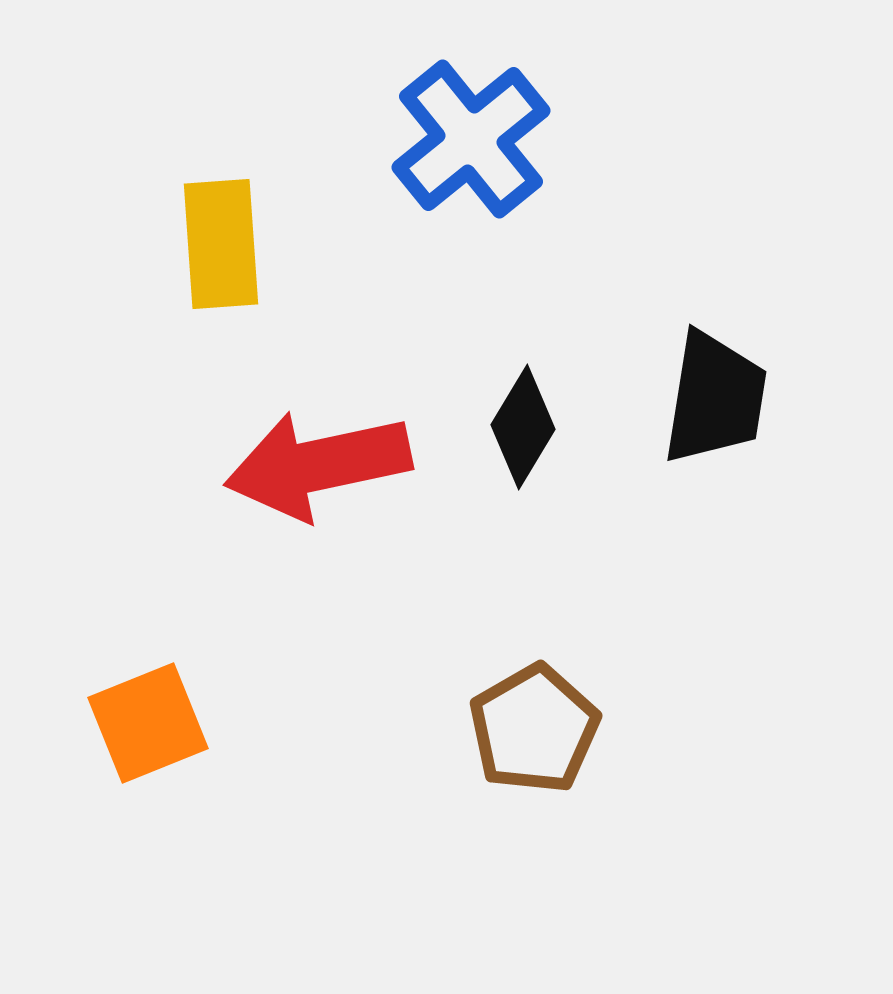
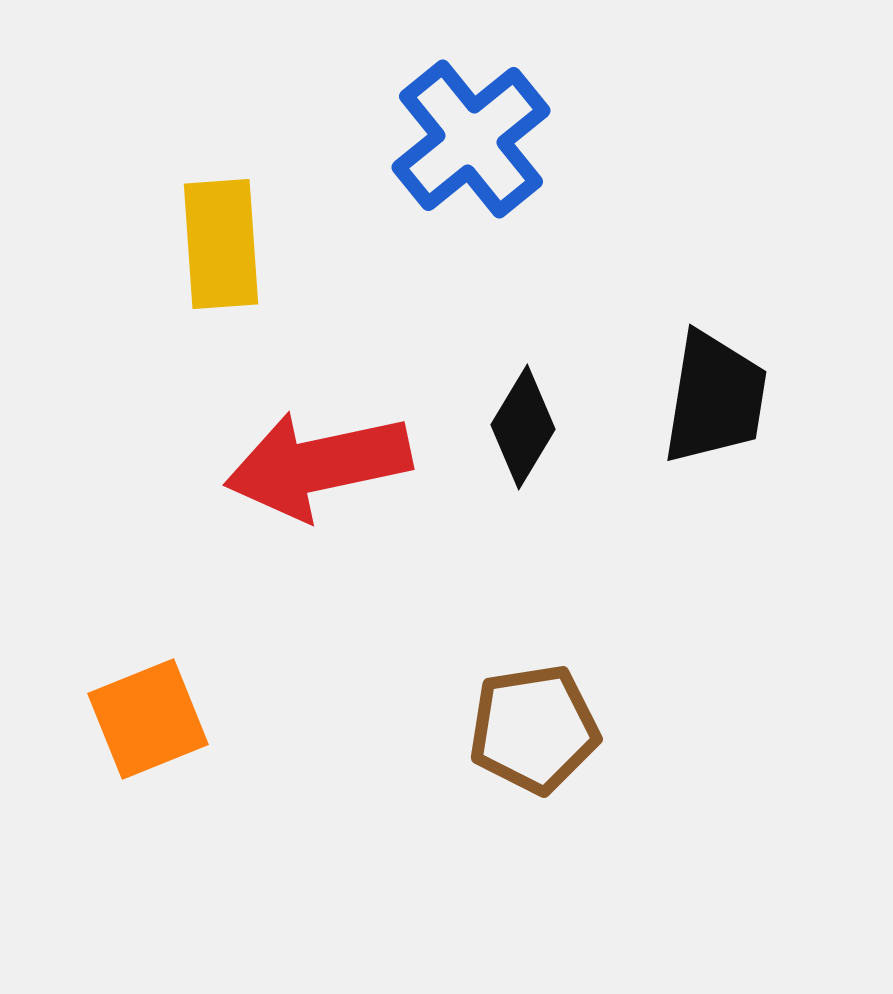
orange square: moved 4 px up
brown pentagon: rotated 21 degrees clockwise
